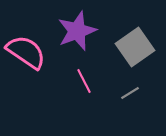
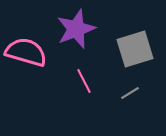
purple star: moved 1 px left, 2 px up
gray square: moved 2 px down; rotated 18 degrees clockwise
pink semicircle: rotated 18 degrees counterclockwise
